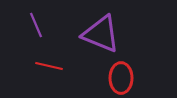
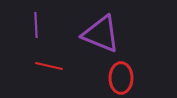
purple line: rotated 20 degrees clockwise
